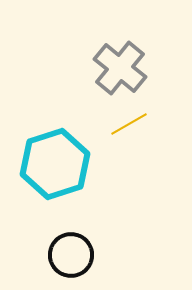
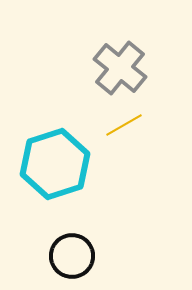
yellow line: moved 5 px left, 1 px down
black circle: moved 1 px right, 1 px down
